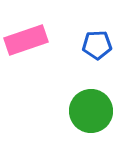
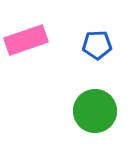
green circle: moved 4 px right
